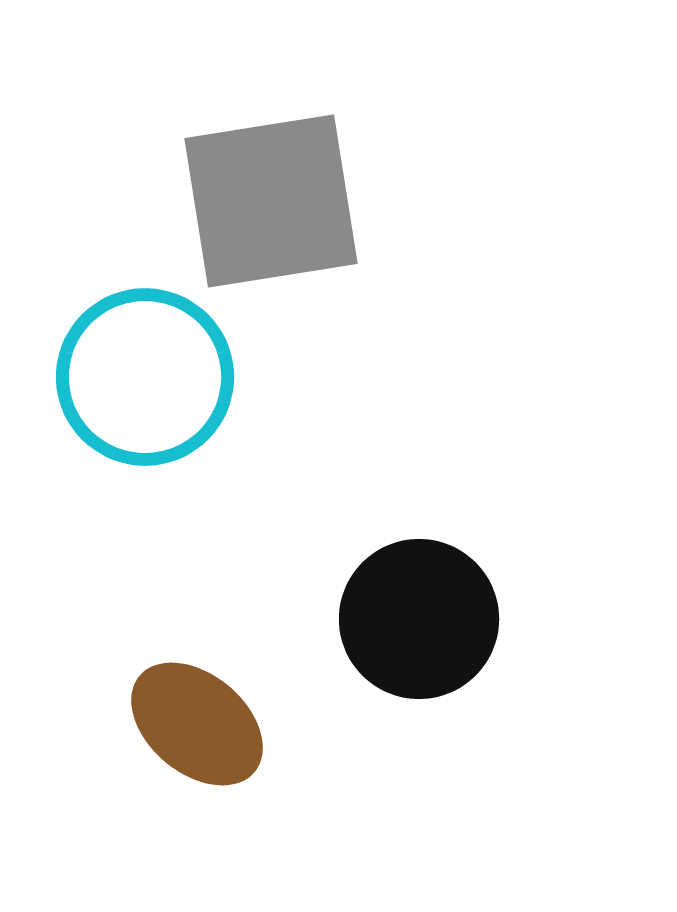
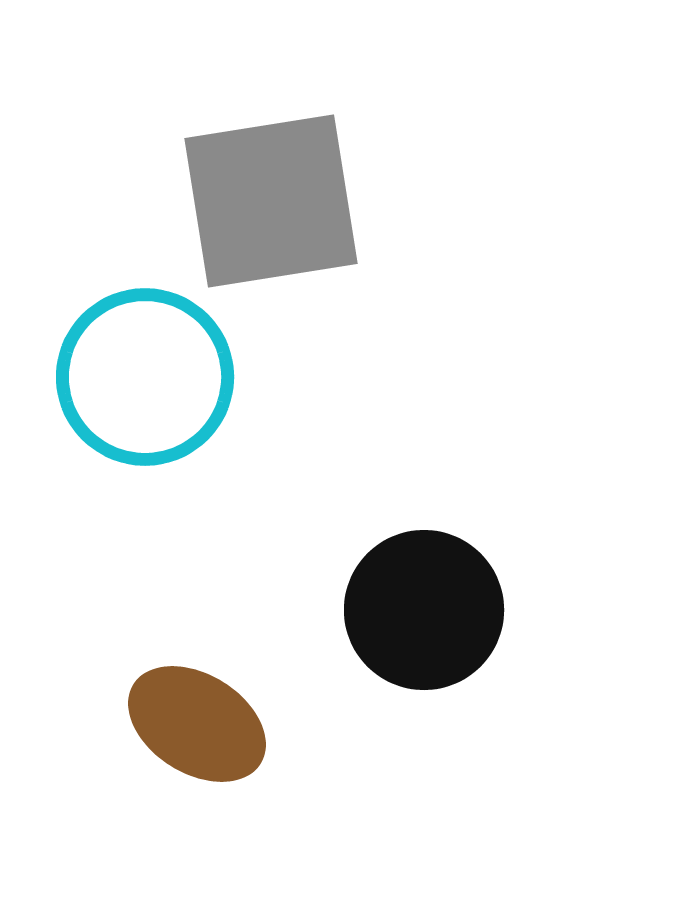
black circle: moved 5 px right, 9 px up
brown ellipse: rotated 8 degrees counterclockwise
